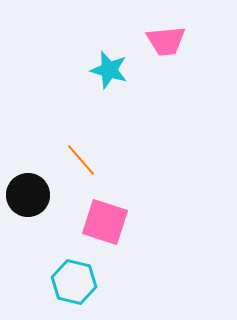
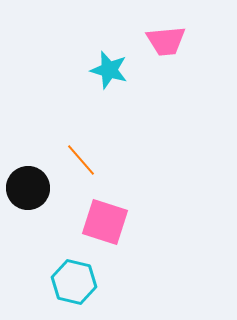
black circle: moved 7 px up
